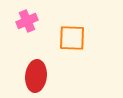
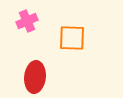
red ellipse: moved 1 px left, 1 px down
